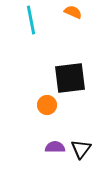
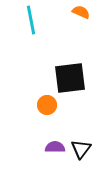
orange semicircle: moved 8 px right
